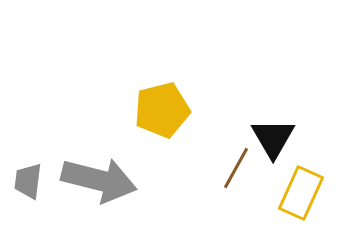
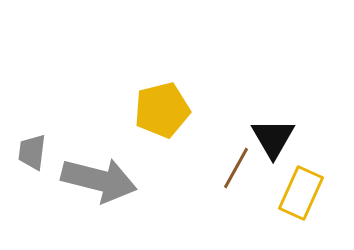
gray trapezoid: moved 4 px right, 29 px up
